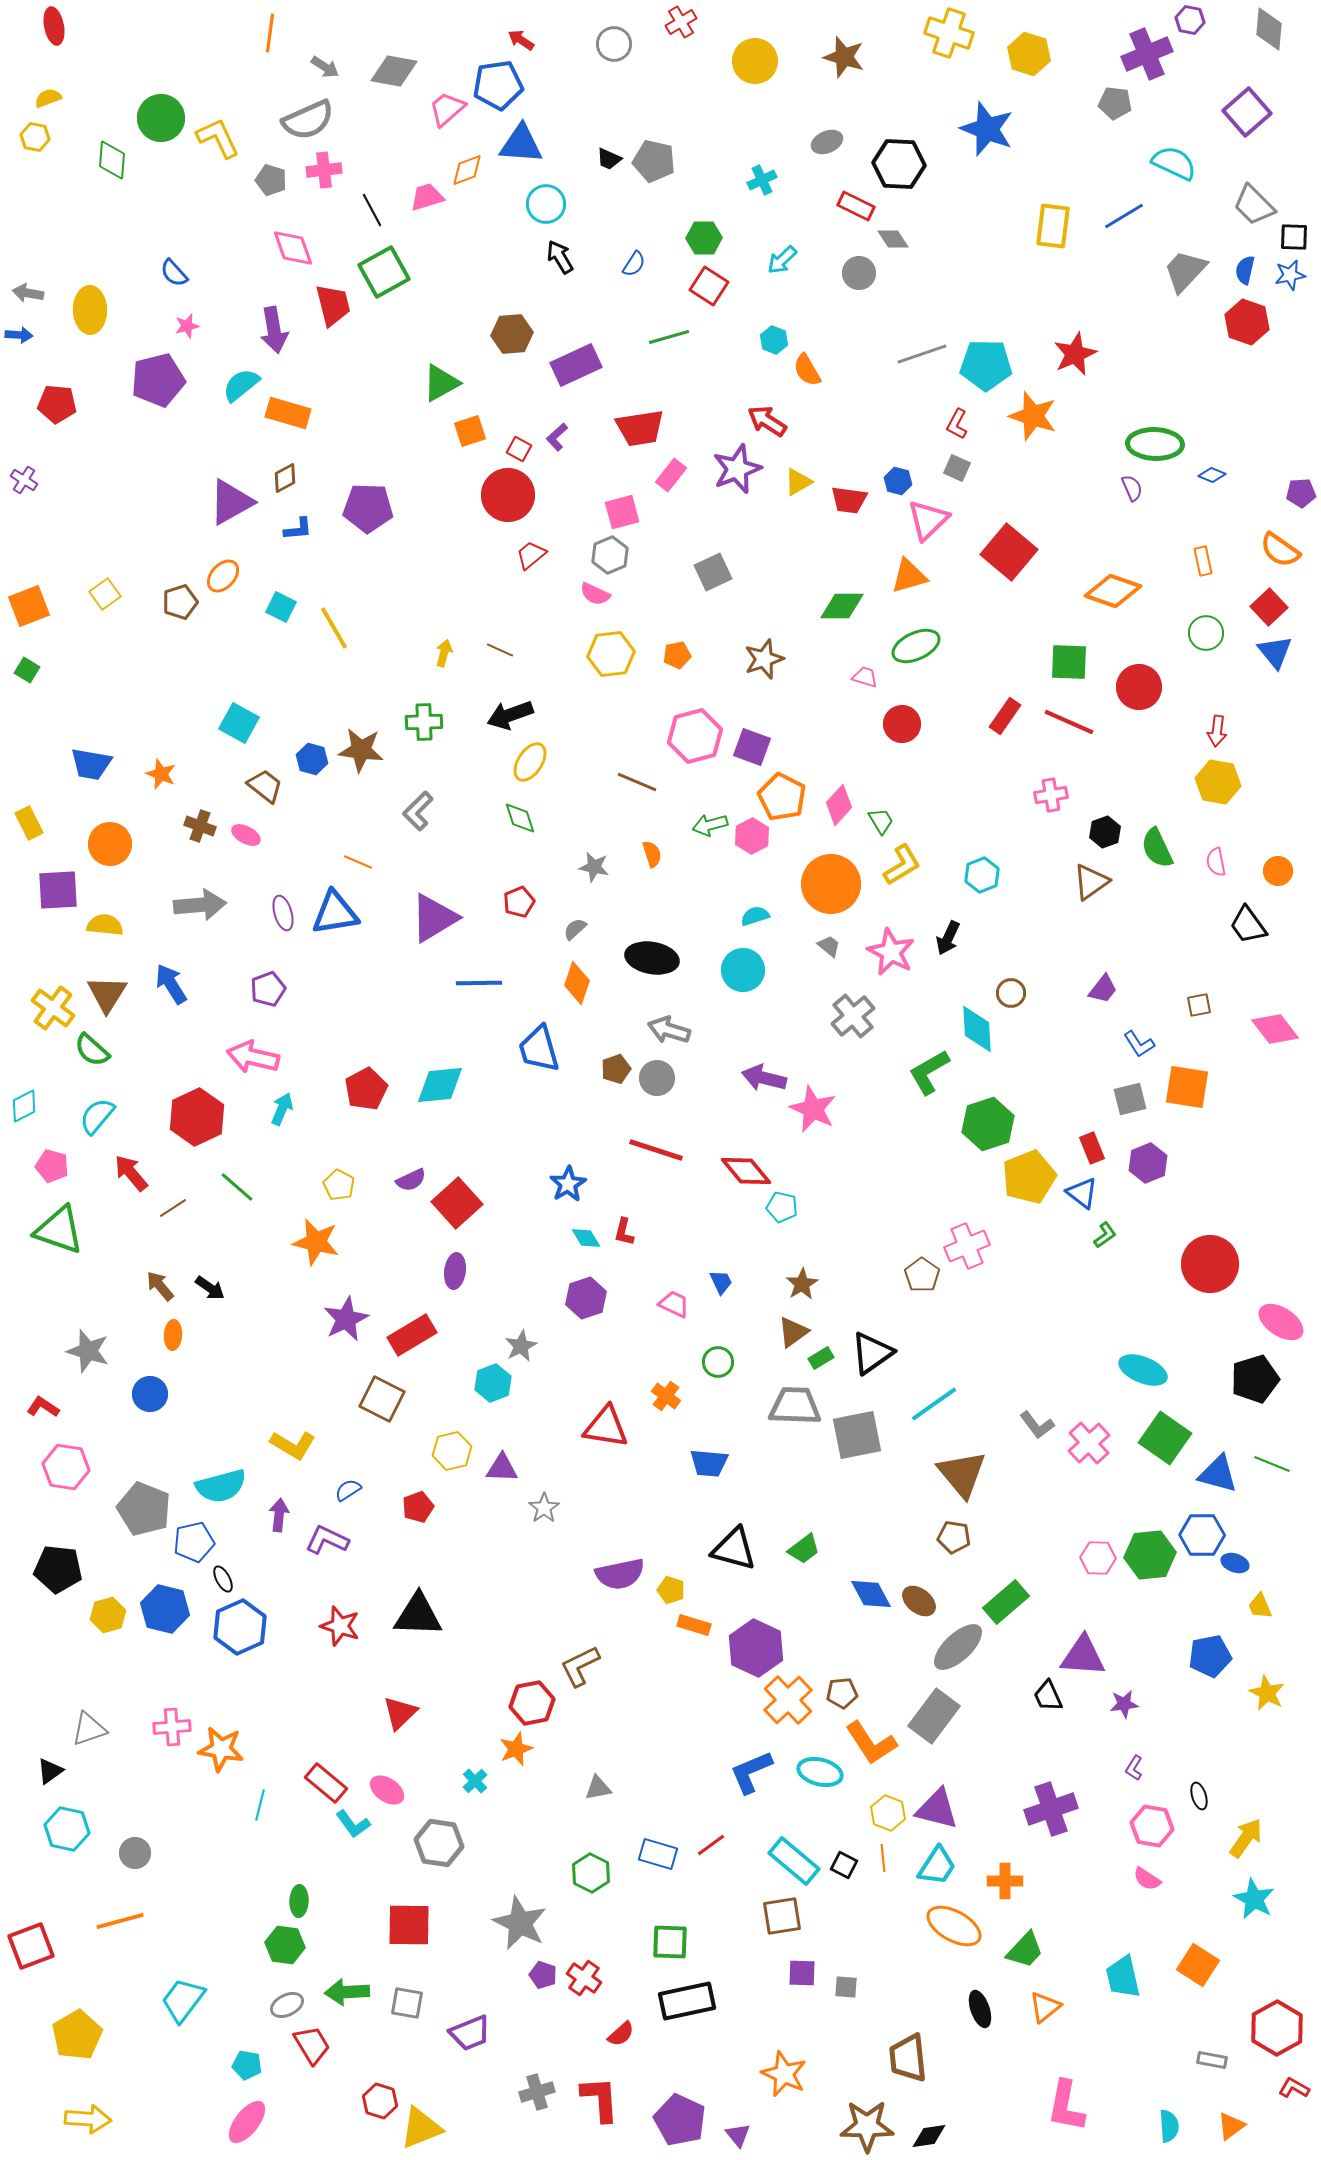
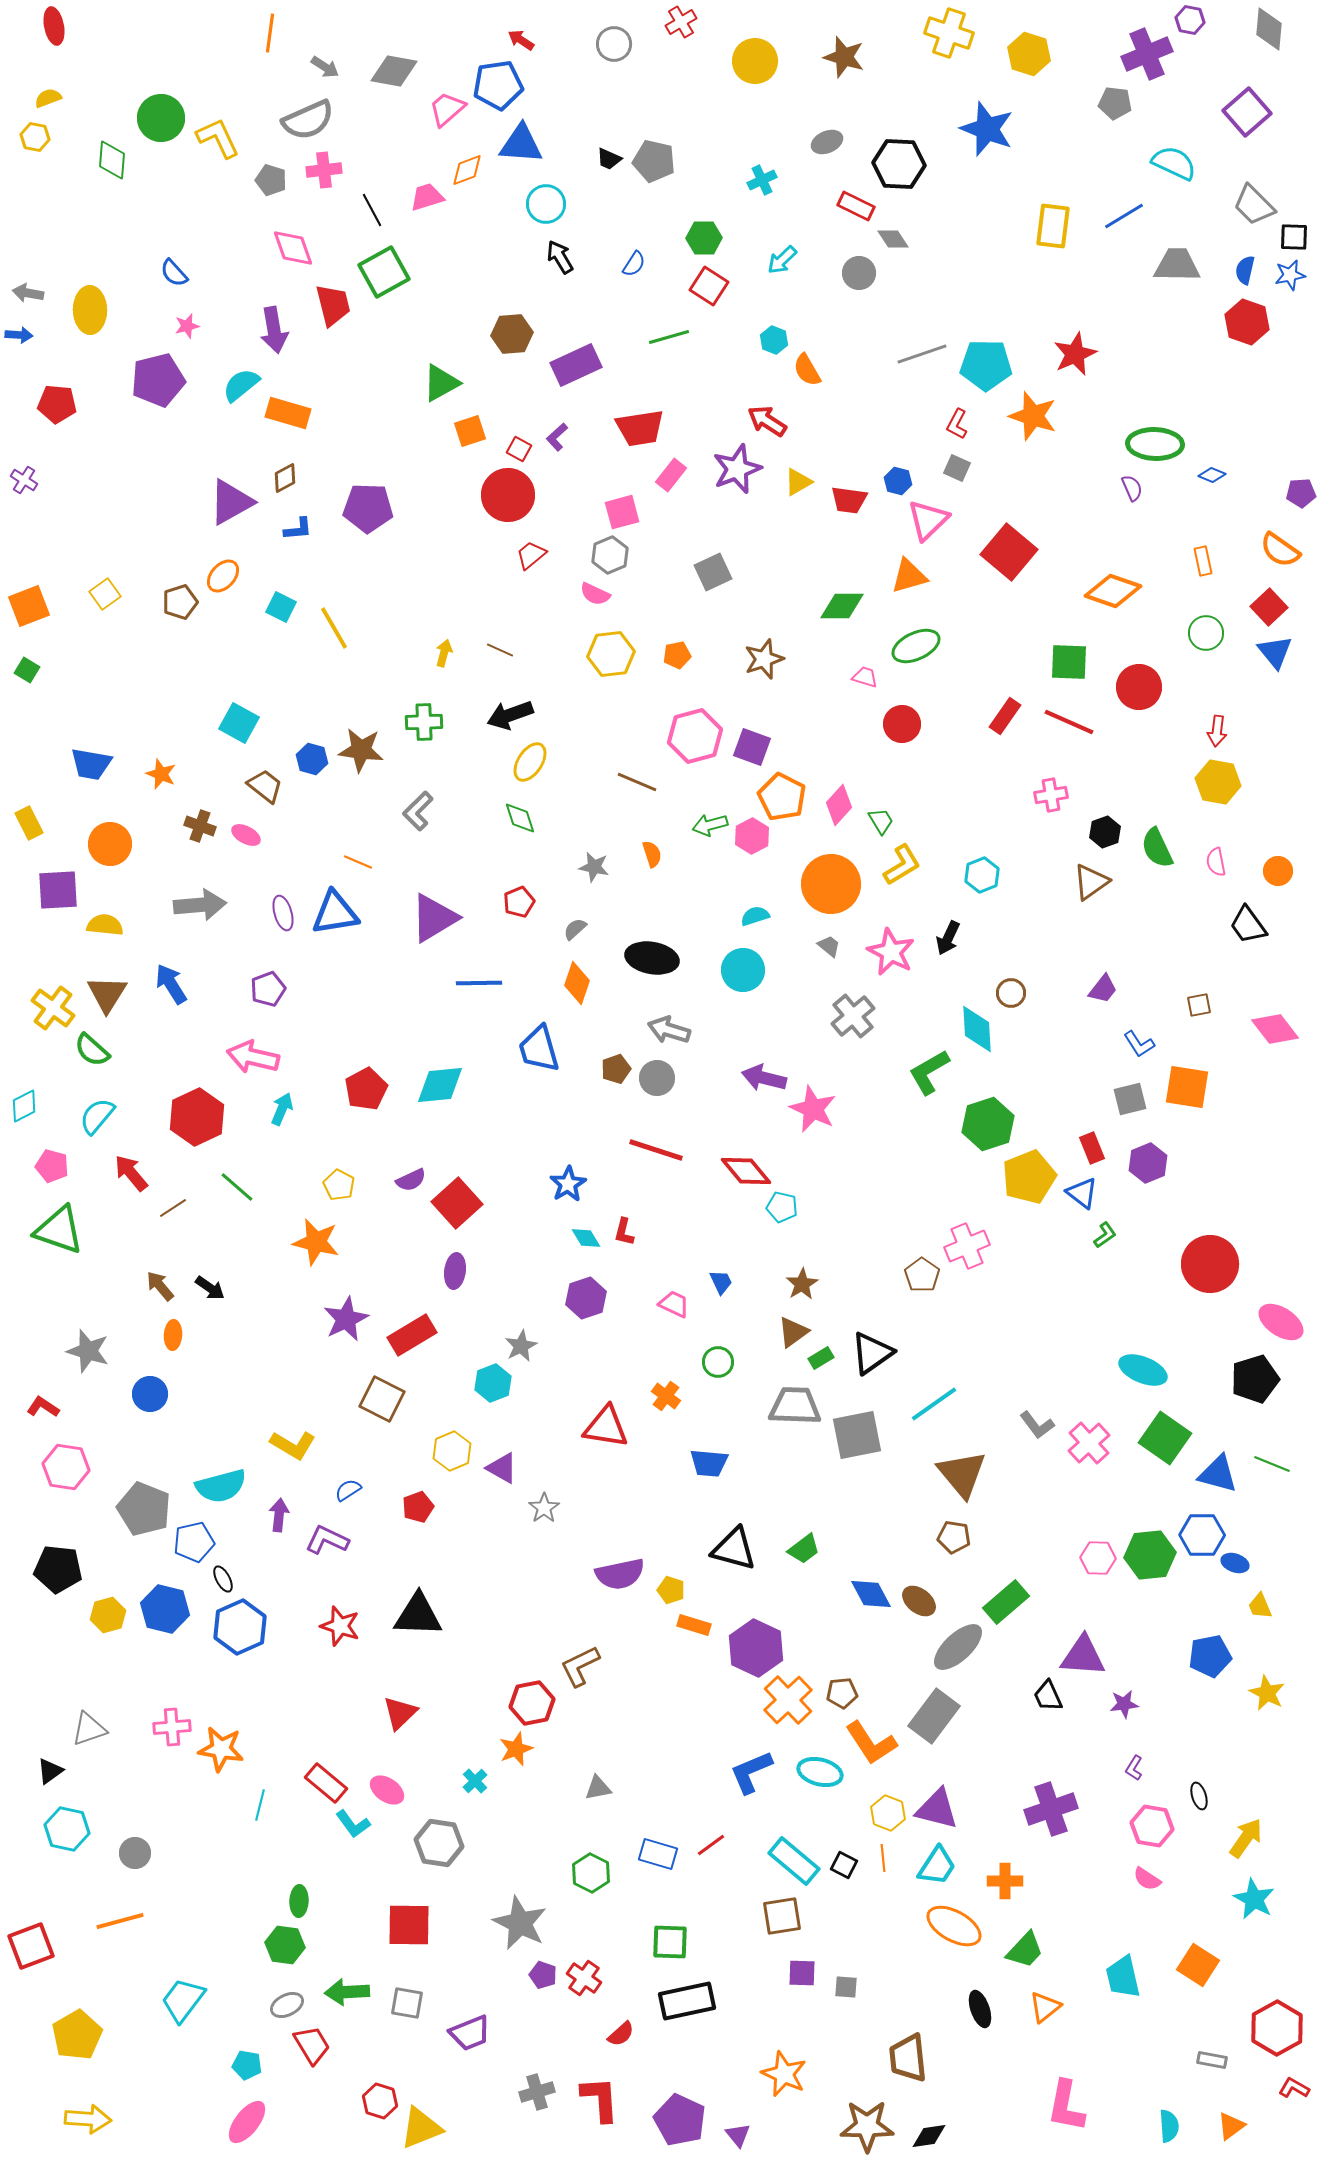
gray trapezoid at (1185, 271): moved 8 px left, 6 px up; rotated 48 degrees clockwise
yellow hexagon at (452, 1451): rotated 9 degrees counterclockwise
purple triangle at (502, 1468): rotated 28 degrees clockwise
